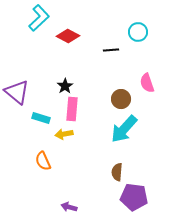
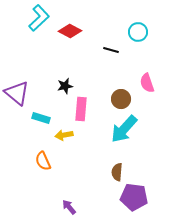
red diamond: moved 2 px right, 5 px up
black line: rotated 21 degrees clockwise
black star: rotated 21 degrees clockwise
purple triangle: moved 1 px down
pink rectangle: moved 9 px right
yellow arrow: moved 1 px down
purple arrow: rotated 35 degrees clockwise
